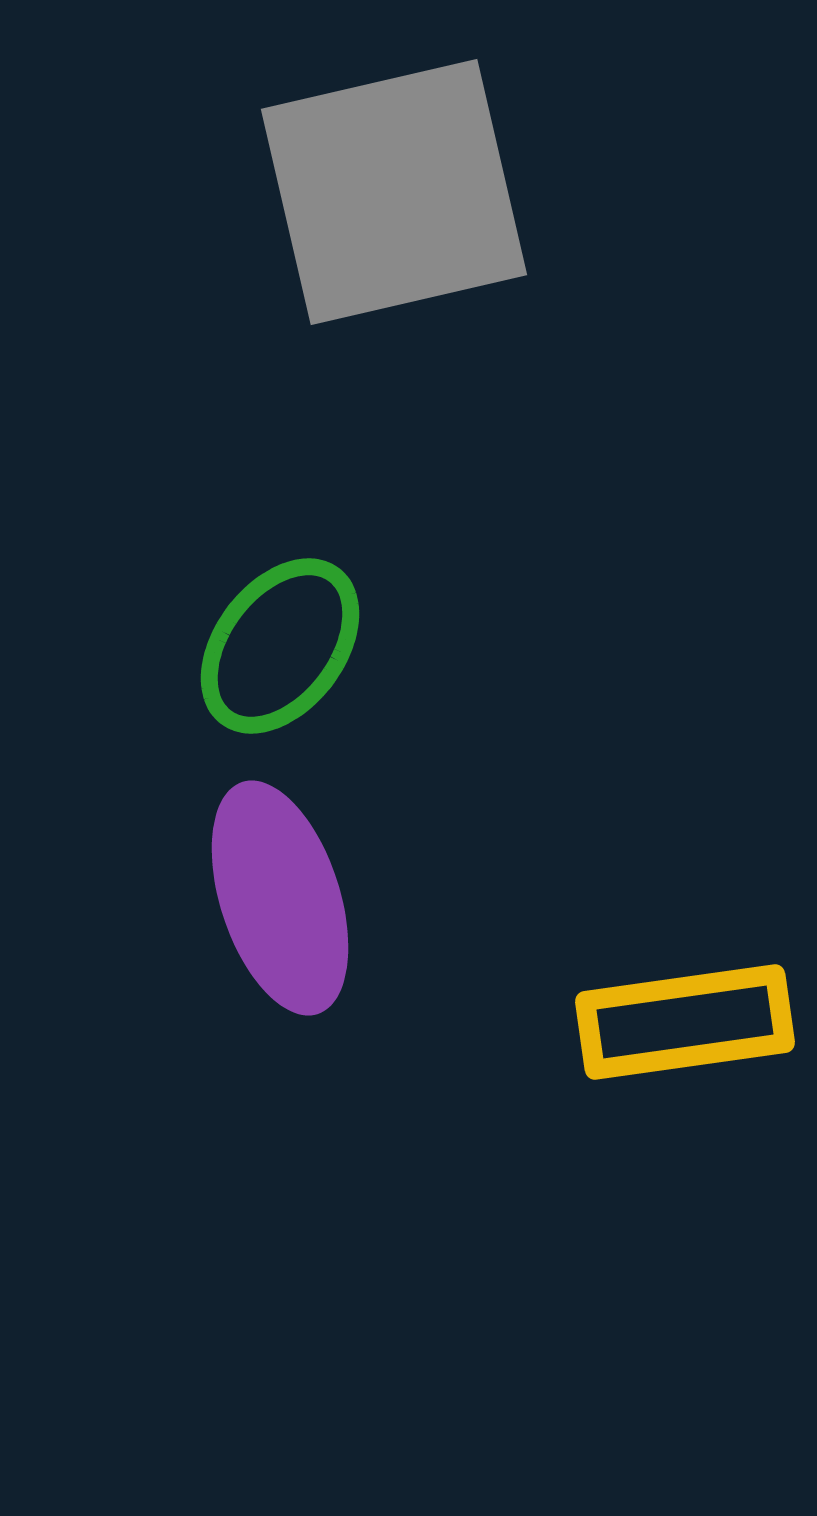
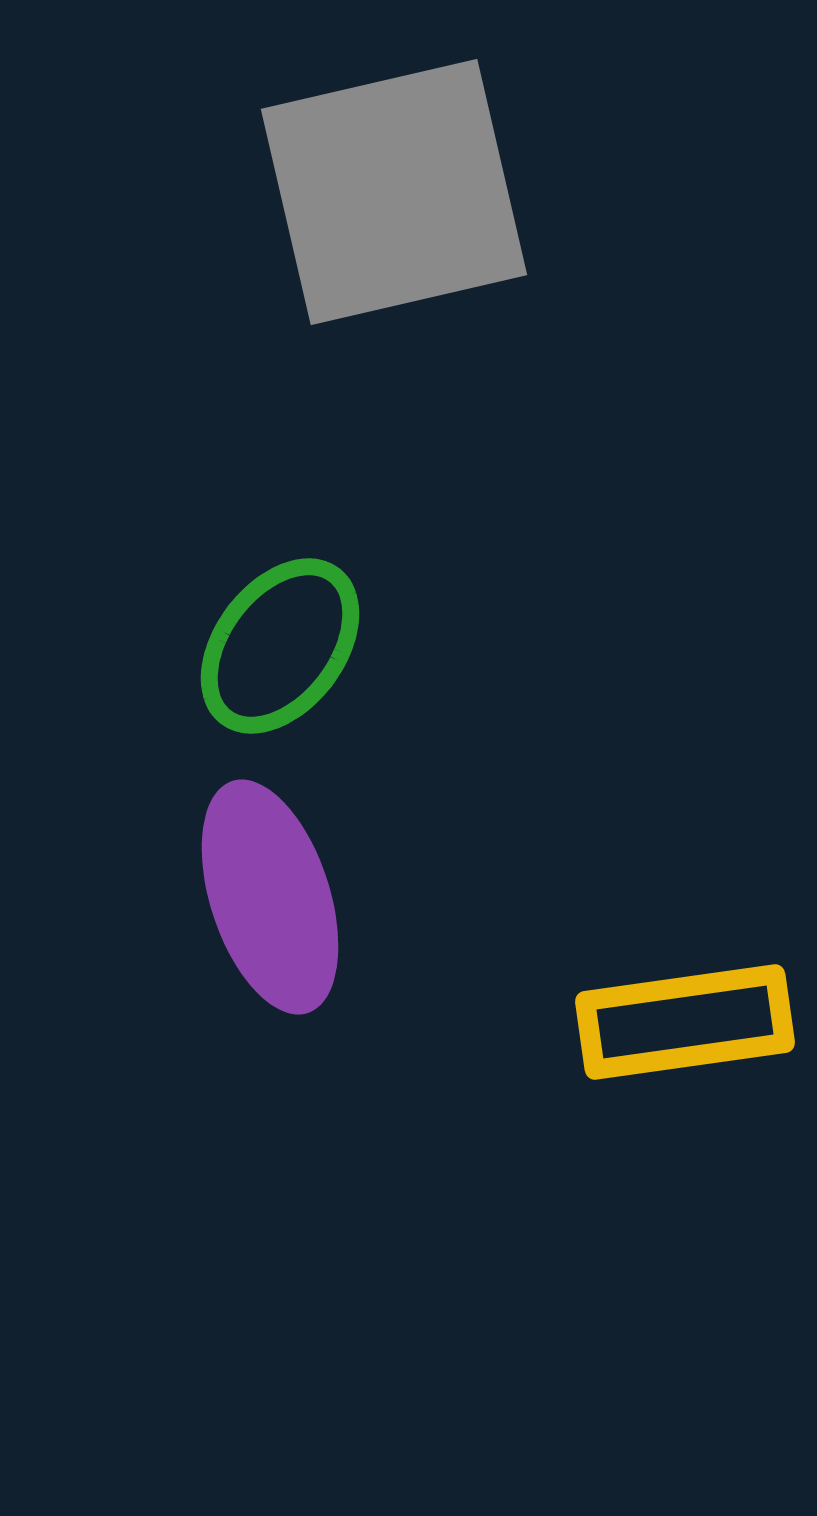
purple ellipse: moved 10 px left, 1 px up
